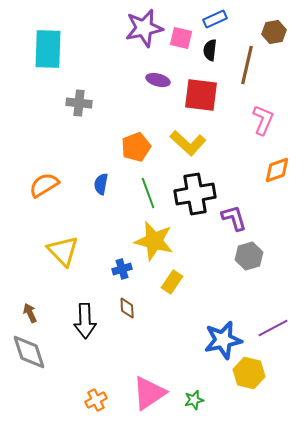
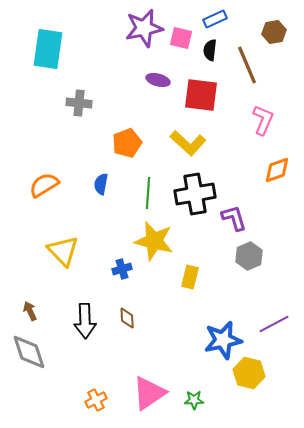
cyan rectangle: rotated 6 degrees clockwise
brown line: rotated 36 degrees counterclockwise
orange pentagon: moved 9 px left, 4 px up
green line: rotated 24 degrees clockwise
gray hexagon: rotated 8 degrees counterclockwise
yellow rectangle: moved 18 px right, 5 px up; rotated 20 degrees counterclockwise
brown diamond: moved 10 px down
brown arrow: moved 2 px up
purple line: moved 1 px right, 4 px up
green star: rotated 12 degrees clockwise
